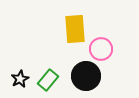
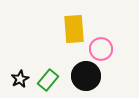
yellow rectangle: moved 1 px left
